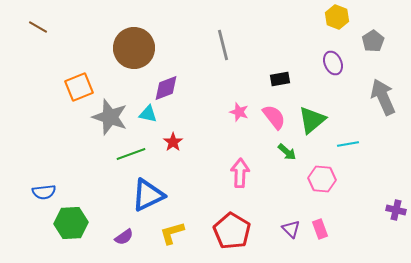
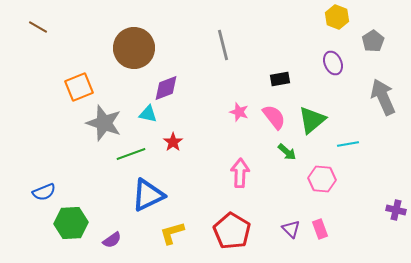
gray star: moved 6 px left, 6 px down
blue semicircle: rotated 15 degrees counterclockwise
purple semicircle: moved 12 px left, 3 px down
